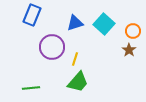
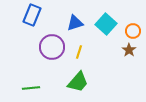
cyan square: moved 2 px right
yellow line: moved 4 px right, 7 px up
